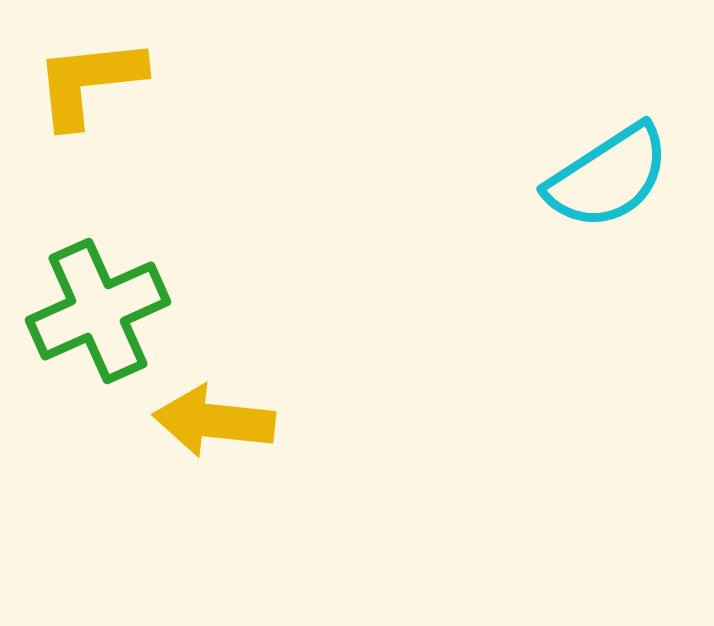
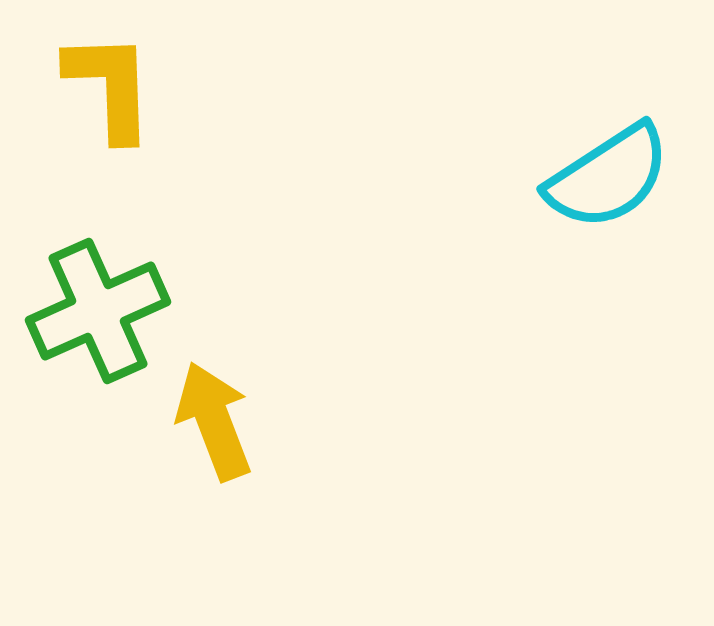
yellow L-shape: moved 21 px right, 4 px down; rotated 94 degrees clockwise
yellow arrow: rotated 63 degrees clockwise
